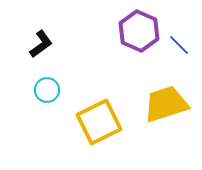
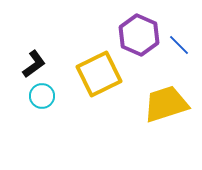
purple hexagon: moved 4 px down
black L-shape: moved 7 px left, 20 px down
cyan circle: moved 5 px left, 6 px down
yellow square: moved 48 px up
